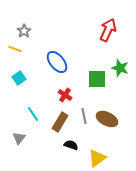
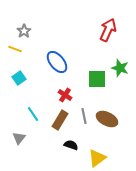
brown rectangle: moved 2 px up
